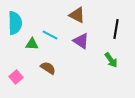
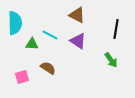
purple triangle: moved 3 px left
pink square: moved 6 px right; rotated 24 degrees clockwise
